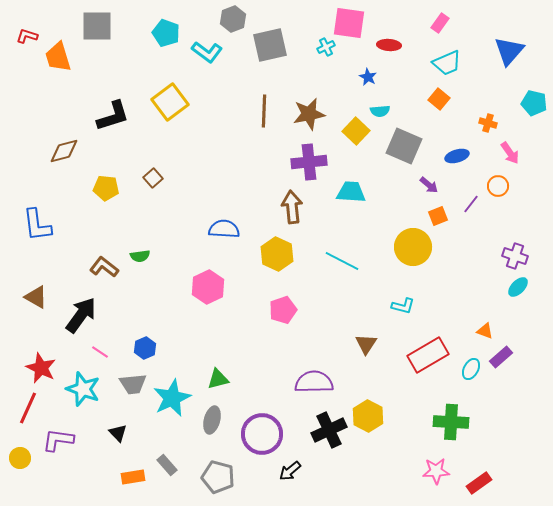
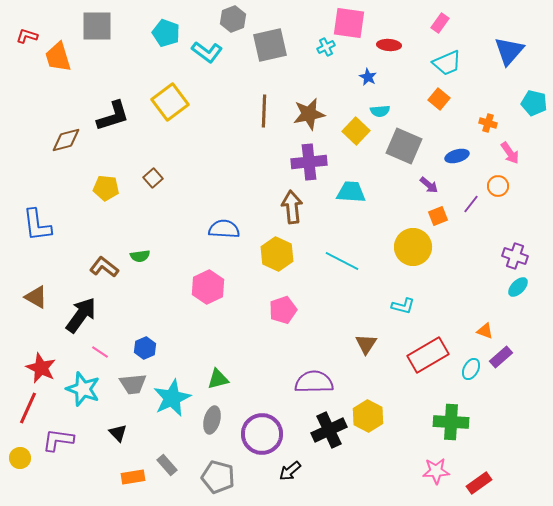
brown diamond at (64, 151): moved 2 px right, 11 px up
